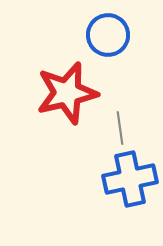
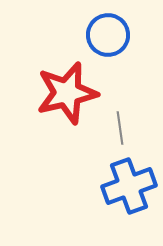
blue cross: moved 1 px left, 7 px down; rotated 8 degrees counterclockwise
